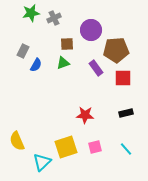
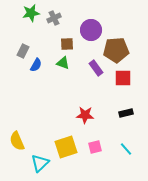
green triangle: rotated 40 degrees clockwise
cyan triangle: moved 2 px left, 1 px down
